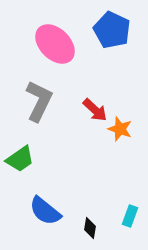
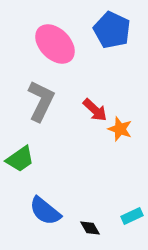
gray L-shape: moved 2 px right
cyan rectangle: moved 2 px right; rotated 45 degrees clockwise
black diamond: rotated 40 degrees counterclockwise
